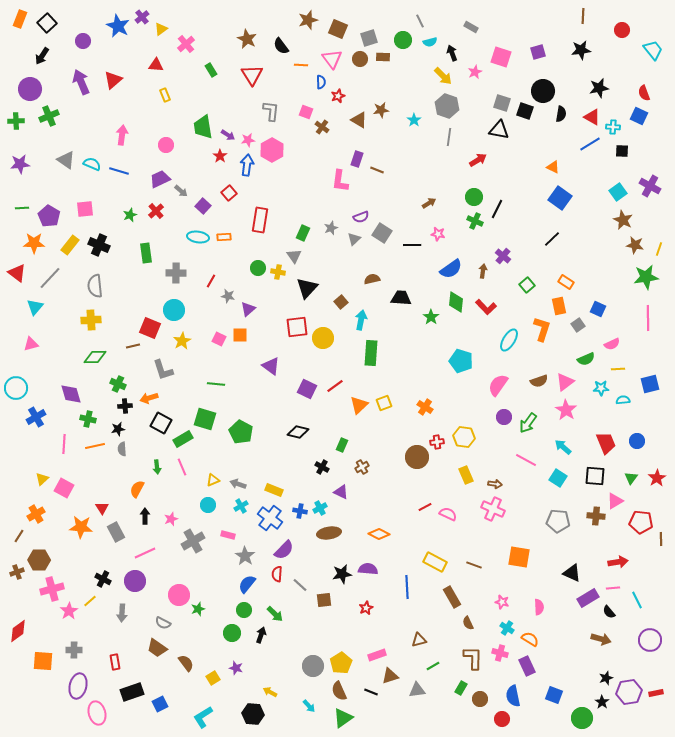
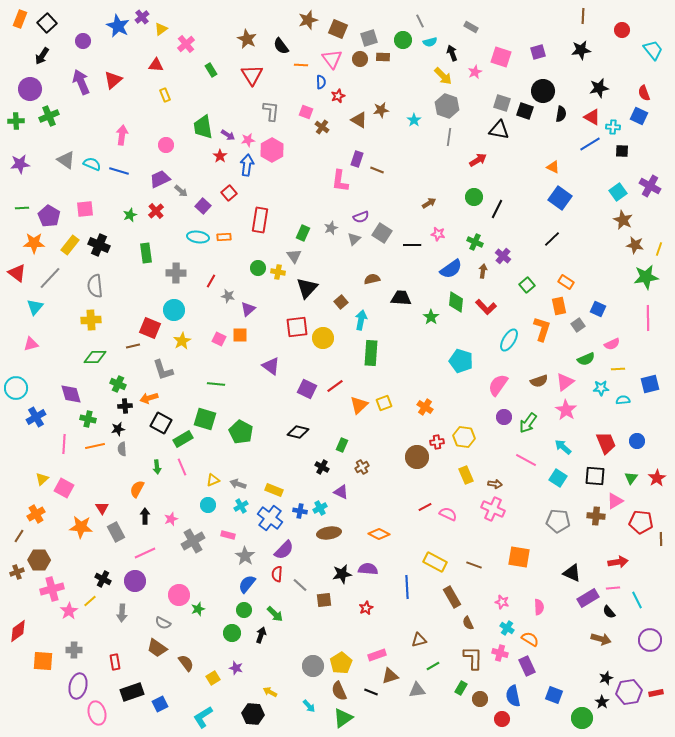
green cross at (475, 221): moved 21 px down
